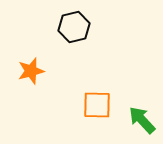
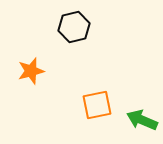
orange square: rotated 12 degrees counterclockwise
green arrow: rotated 24 degrees counterclockwise
